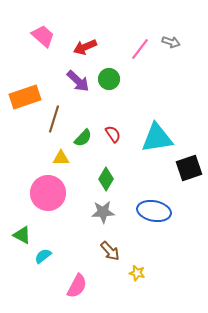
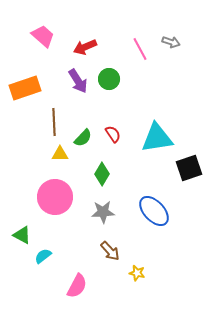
pink line: rotated 65 degrees counterclockwise
purple arrow: rotated 15 degrees clockwise
orange rectangle: moved 9 px up
brown line: moved 3 px down; rotated 20 degrees counterclockwise
yellow triangle: moved 1 px left, 4 px up
green diamond: moved 4 px left, 5 px up
pink circle: moved 7 px right, 4 px down
blue ellipse: rotated 36 degrees clockwise
